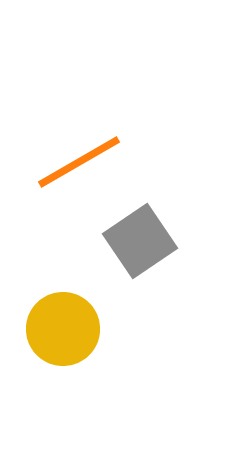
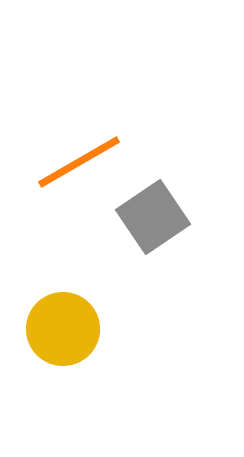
gray square: moved 13 px right, 24 px up
